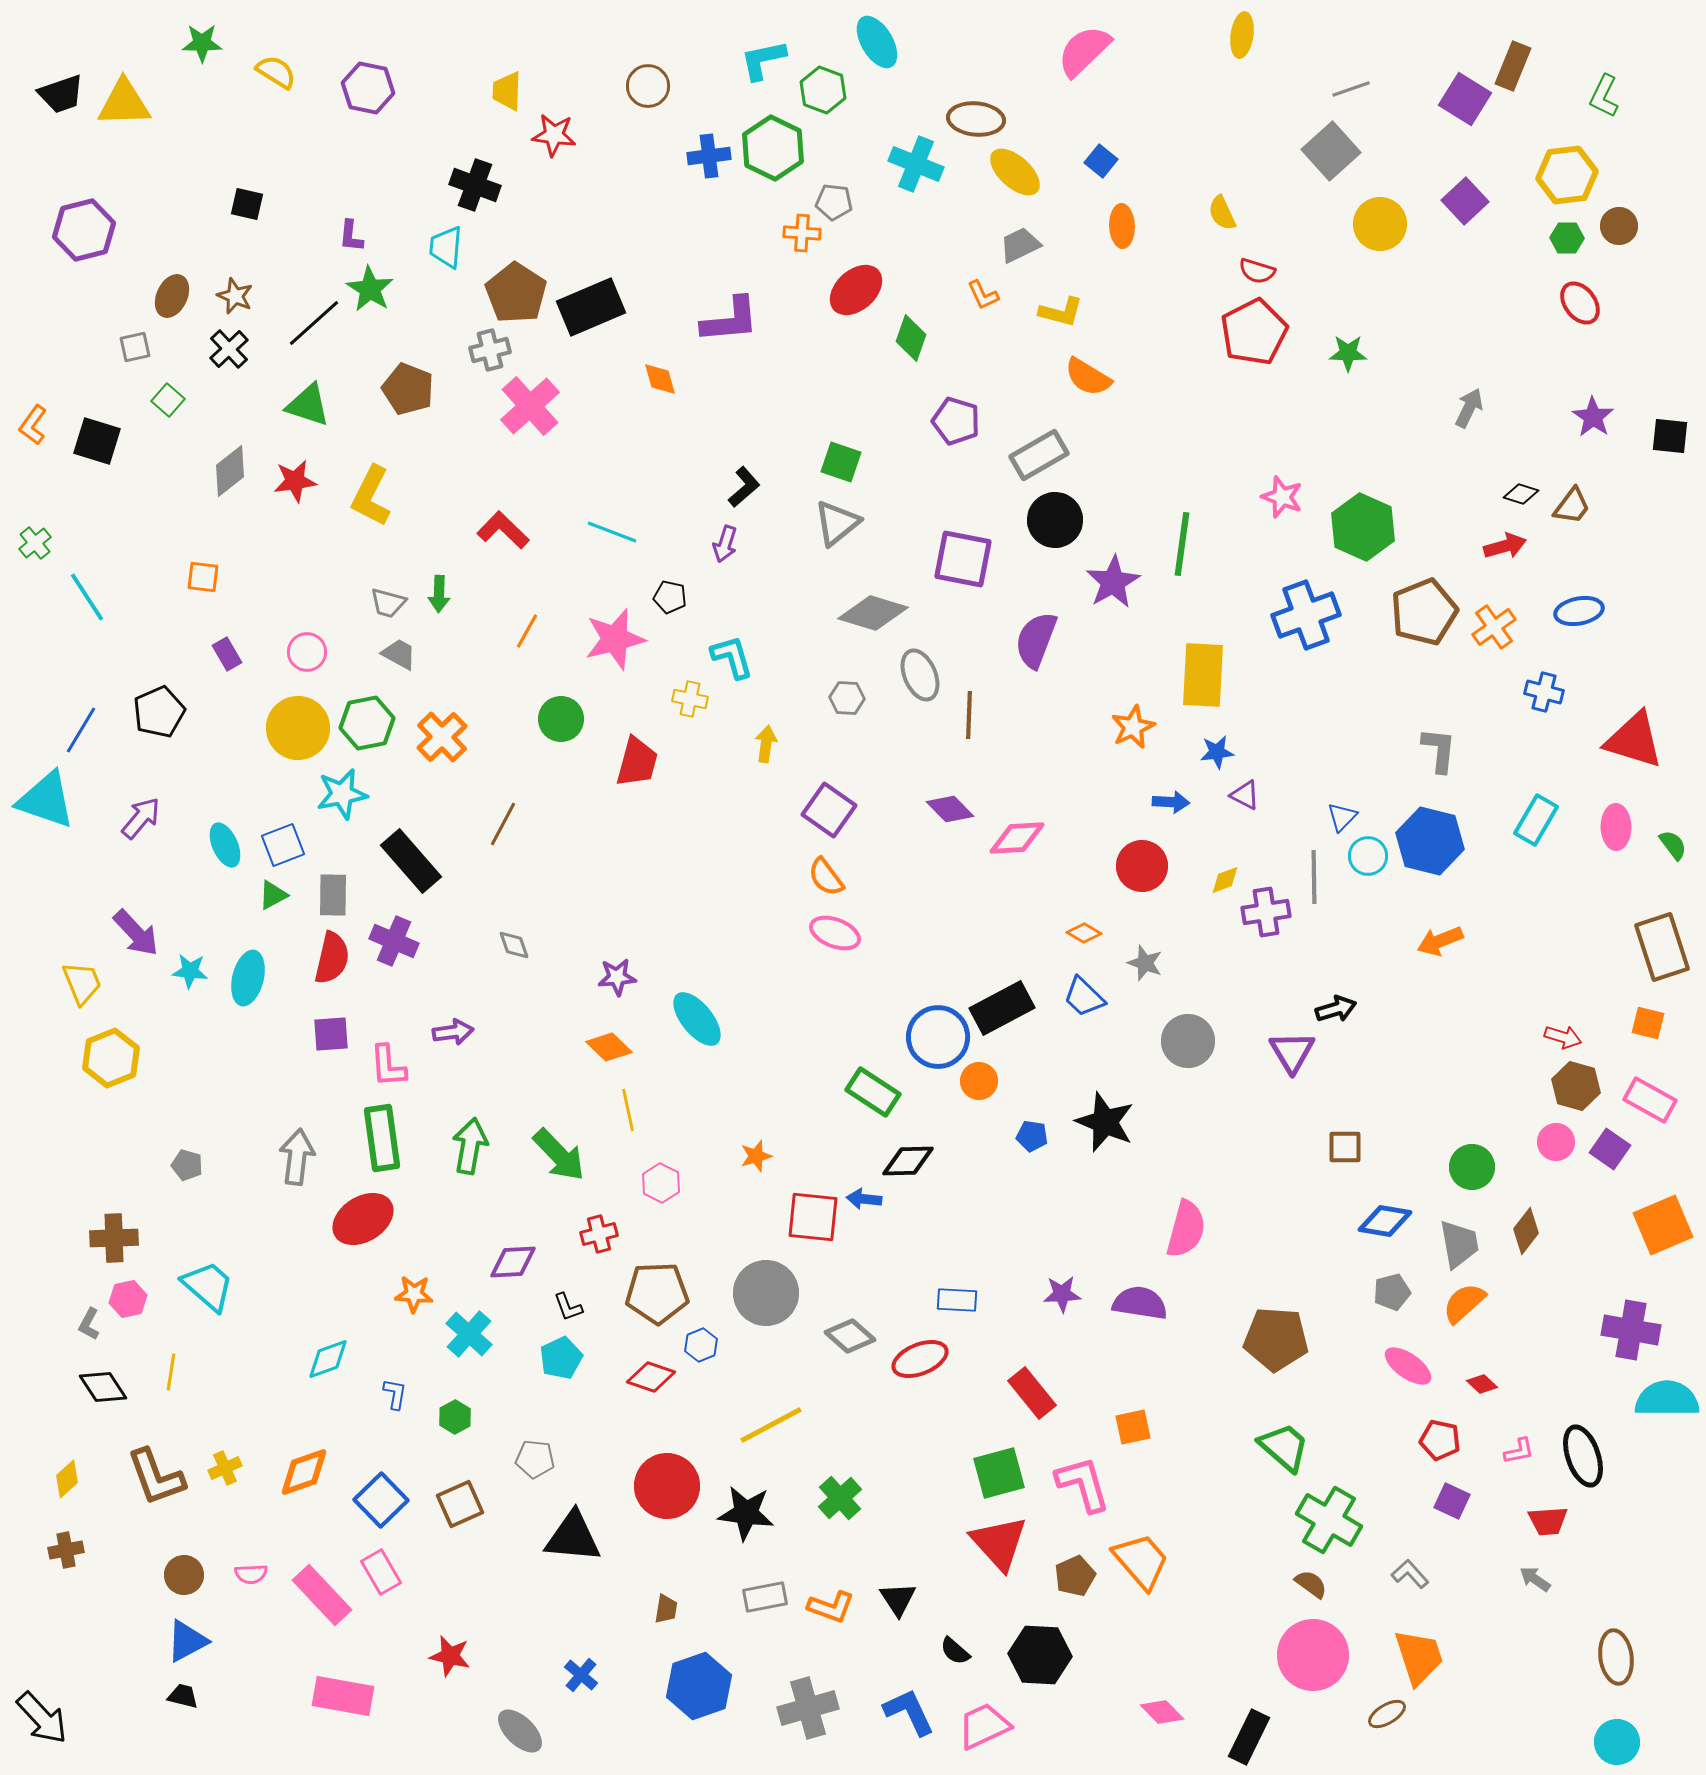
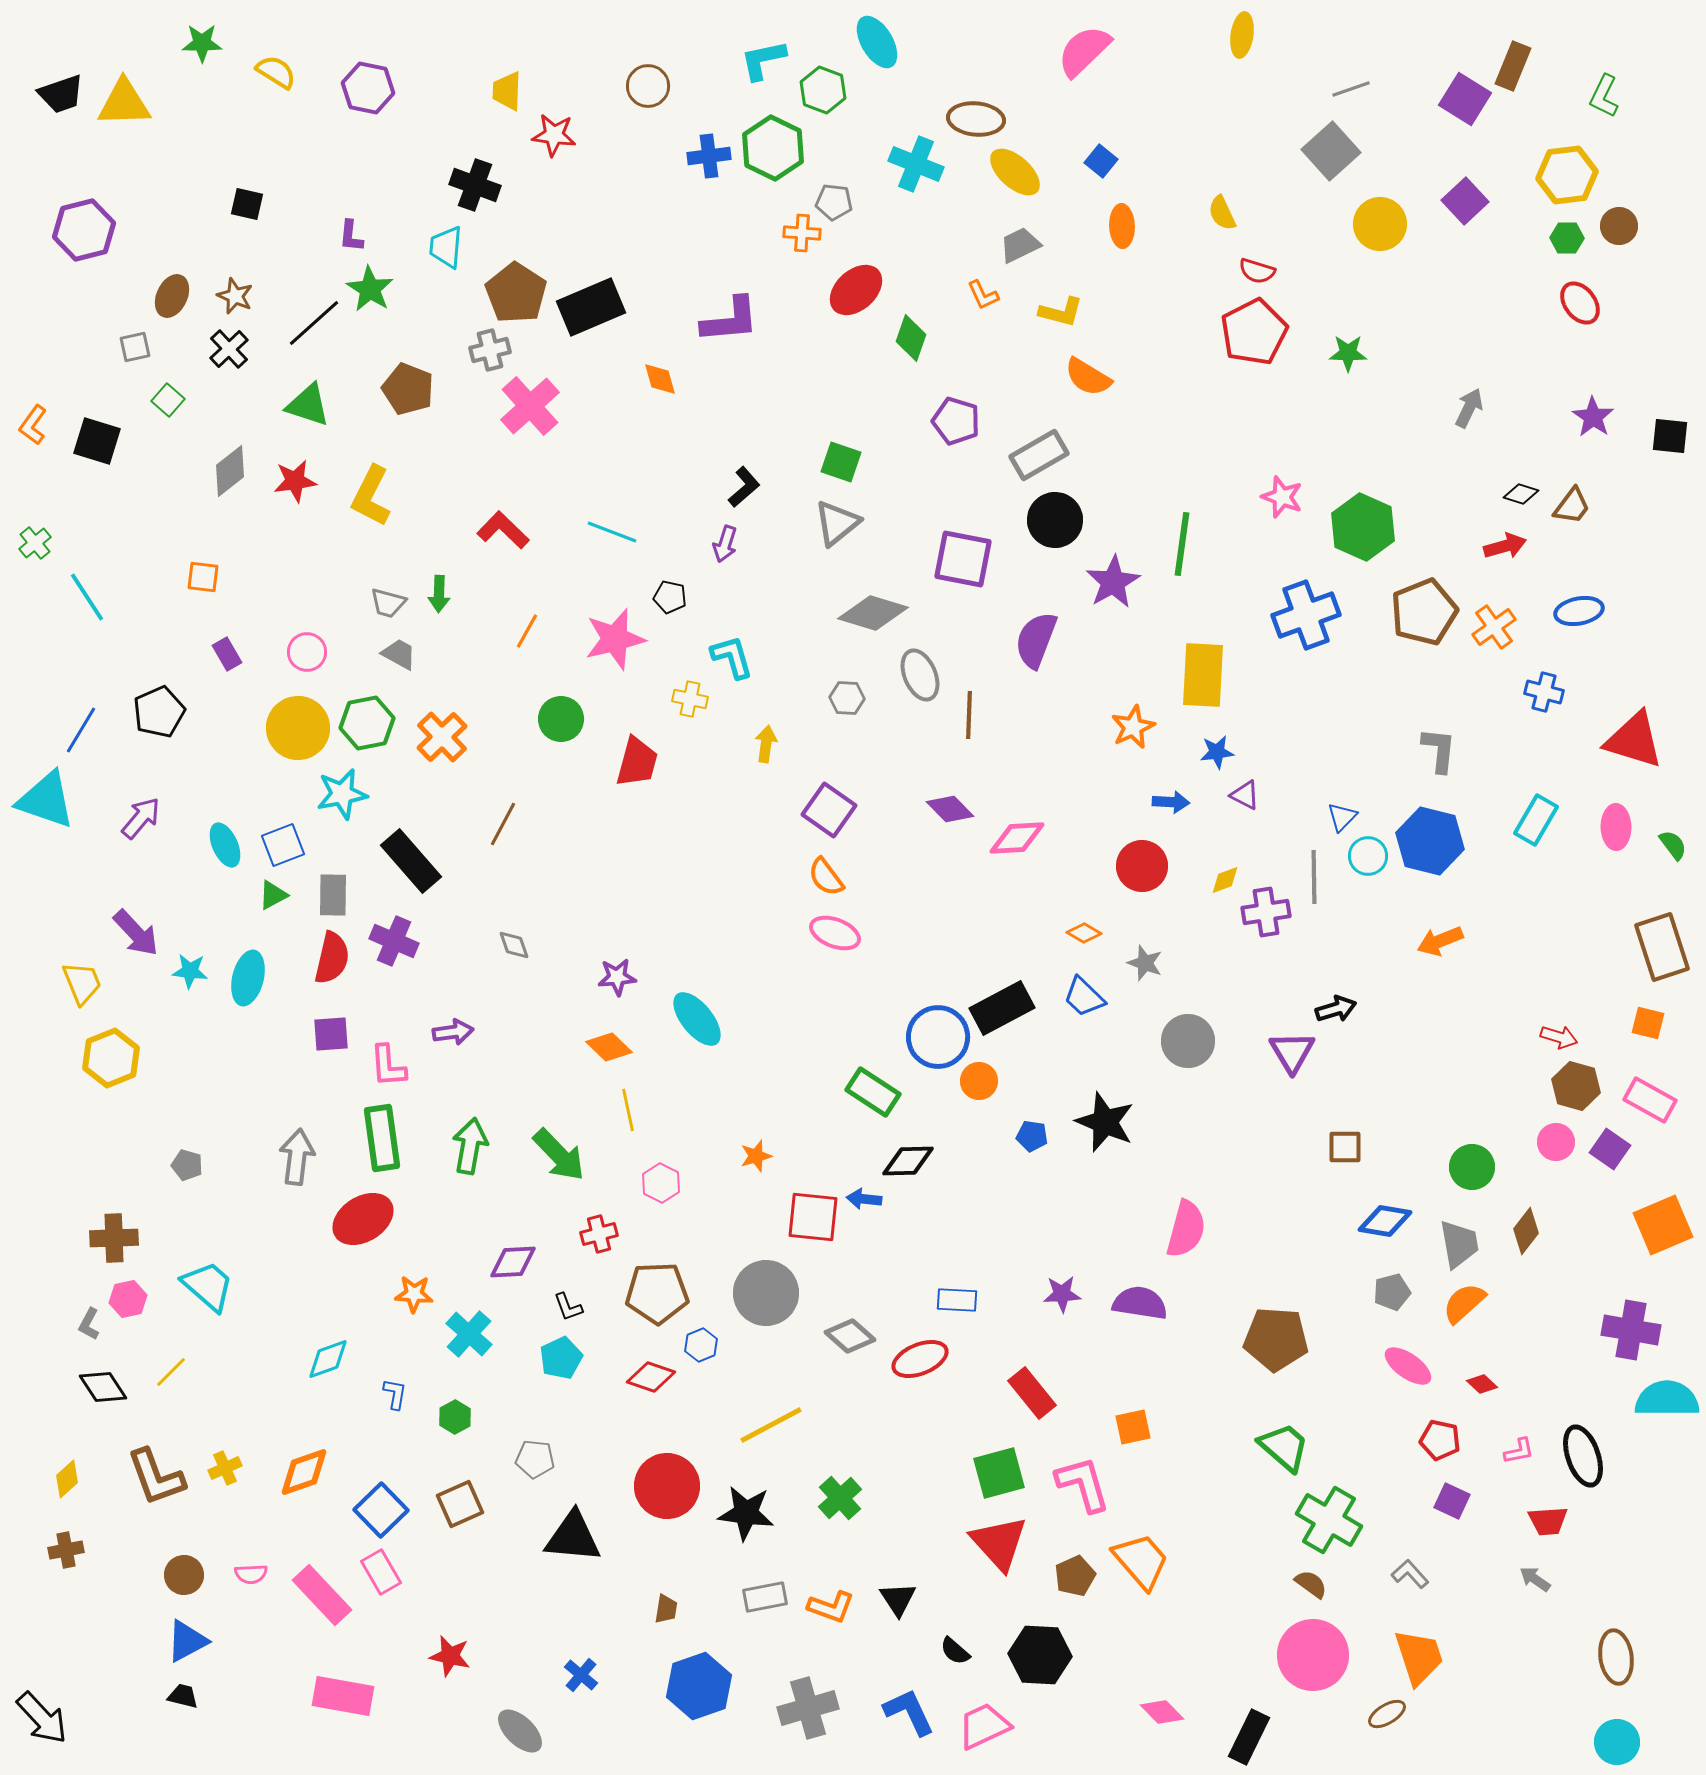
red arrow at (1563, 1037): moved 4 px left
yellow line at (171, 1372): rotated 36 degrees clockwise
blue square at (381, 1500): moved 10 px down
